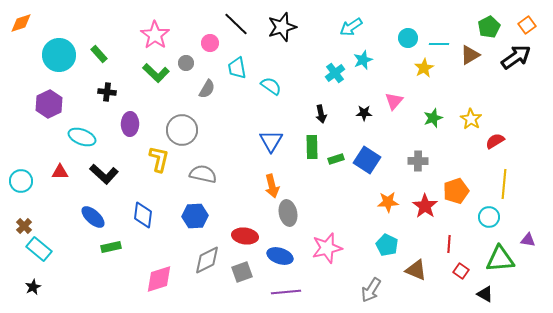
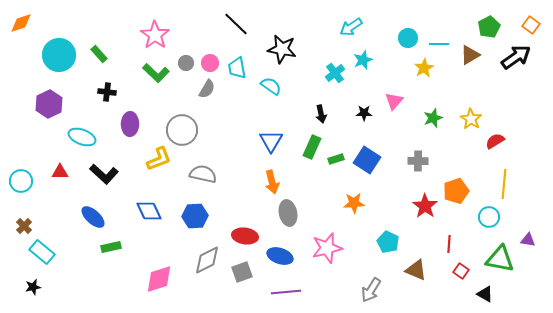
orange square at (527, 25): moved 4 px right; rotated 18 degrees counterclockwise
black star at (282, 27): moved 22 px down; rotated 28 degrees clockwise
pink circle at (210, 43): moved 20 px down
green rectangle at (312, 147): rotated 25 degrees clockwise
yellow L-shape at (159, 159): rotated 56 degrees clockwise
orange arrow at (272, 186): moved 4 px up
orange star at (388, 202): moved 34 px left, 1 px down
blue diamond at (143, 215): moved 6 px right, 4 px up; rotated 32 degrees counterclockwise
cyan pentagon at (387, 245): moved 1 px right, 3 px up
cyan rectangle at (39, 249): moved 3 px right, 3 px down
green triangle at (500, 259): rotated 16 degrees clockwise
black star at (33, 287): rotated 14 degrees clockwise
